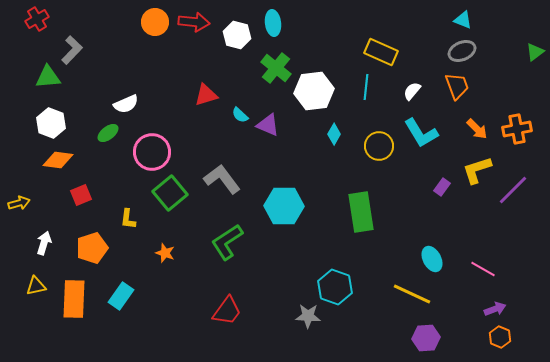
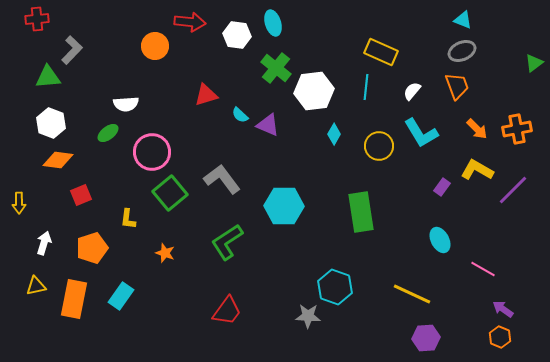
red cross at (37, 19): rotated 25 degrees clockwise
orange circle at (155, 22): moved 24 px down
red arrow at (194, 22): moved 4 px left
cyan ellipse at (273, 23): rotated 10 degrees counterclockwise
white hexagon at (237, 35): rotated 8 degrees counterclockwise
green triangle at (535, 52): moved 1 px left, 11 px down
white semicircle at (126, 104): rotated 20 degrees clockwise
yellow L-shape at (477, 170): rotated 48 degrees clockwise
yellow arrow at (19, 203): rotated 105 degrees clockwise
cyan ellipse at (432, 259): moved 8 px right, 19 px up
orange rectangle at (74, 299): rotated 9 degrees clockwise
purple arrow at (495, 309): moved 8 px right; rotated 125 degrees counterclockwise
